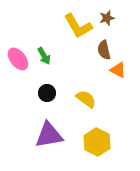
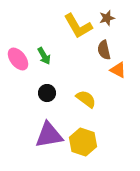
yellow hexagon: moved 14 px left; rotated 8 degrees counterclockwise
